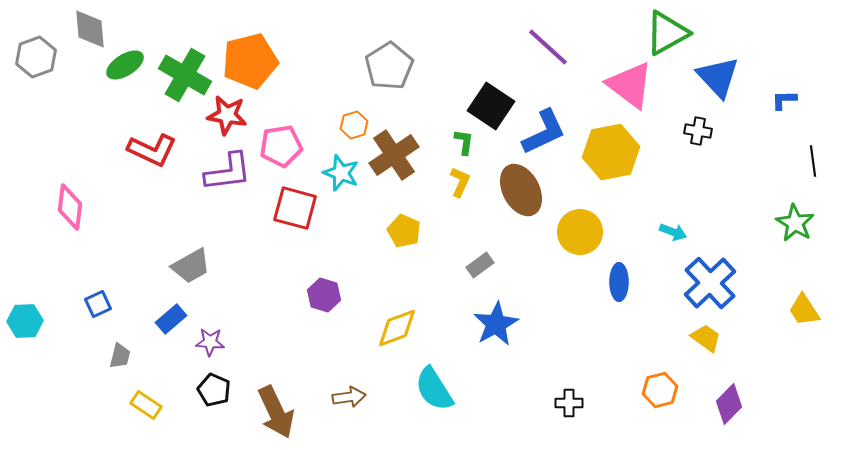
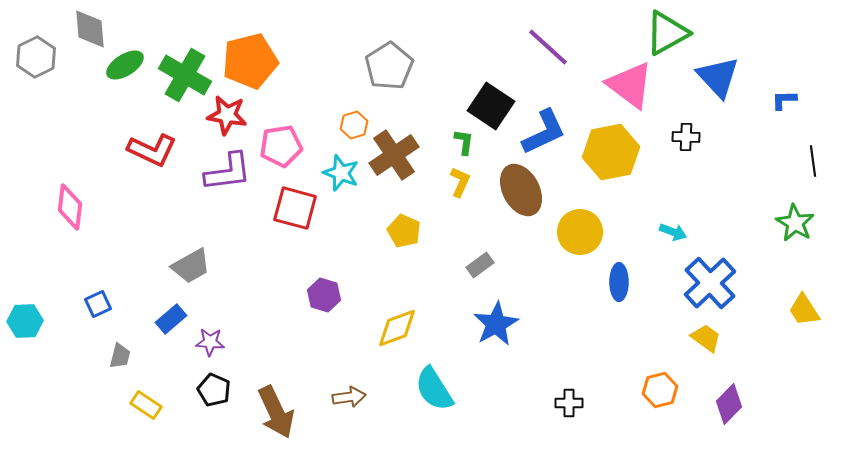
gray hexagon at (36, 57): rotated 6 degrees counterclockwise
black cross at (698, 131): moved 12 px left, 6 px down; rotated 8 degrees counterclockwise
